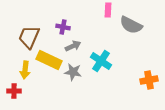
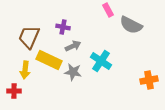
pink rectangle: rotated 32 degrees counterclockwise
